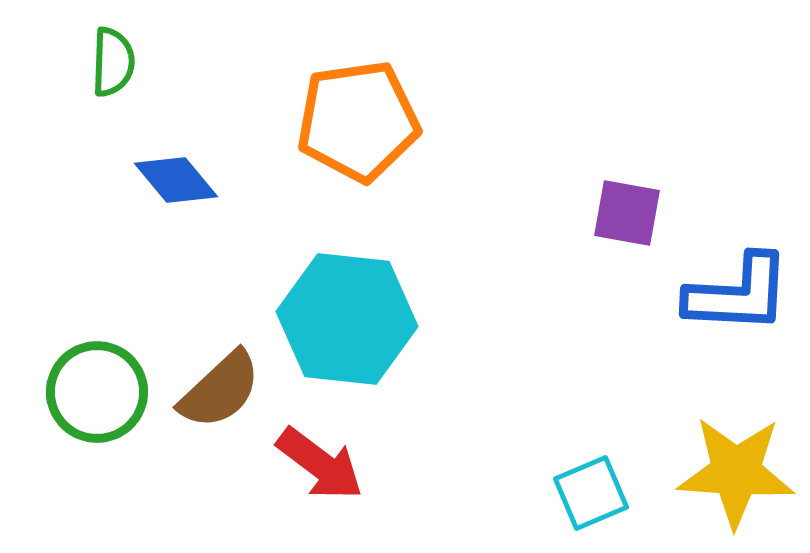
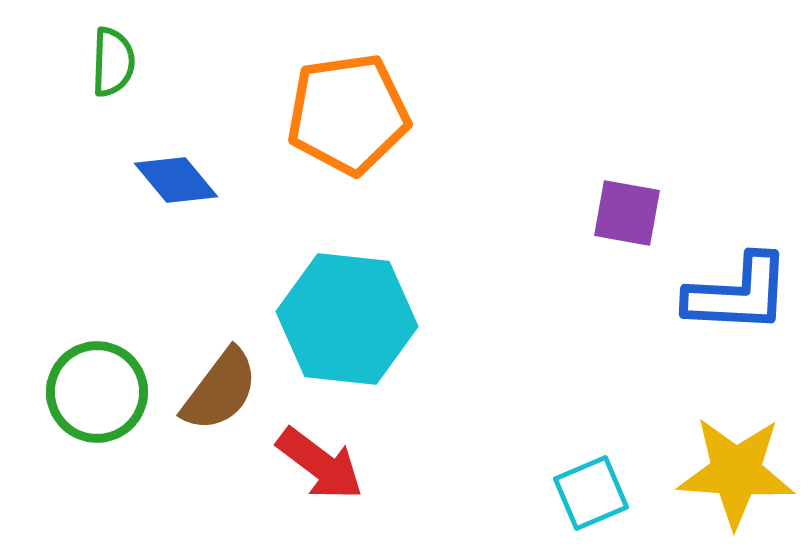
orange pentagon: moved 10 px left, 7 px up
brown semicircle: rotated 10 degrees counterclockwise
